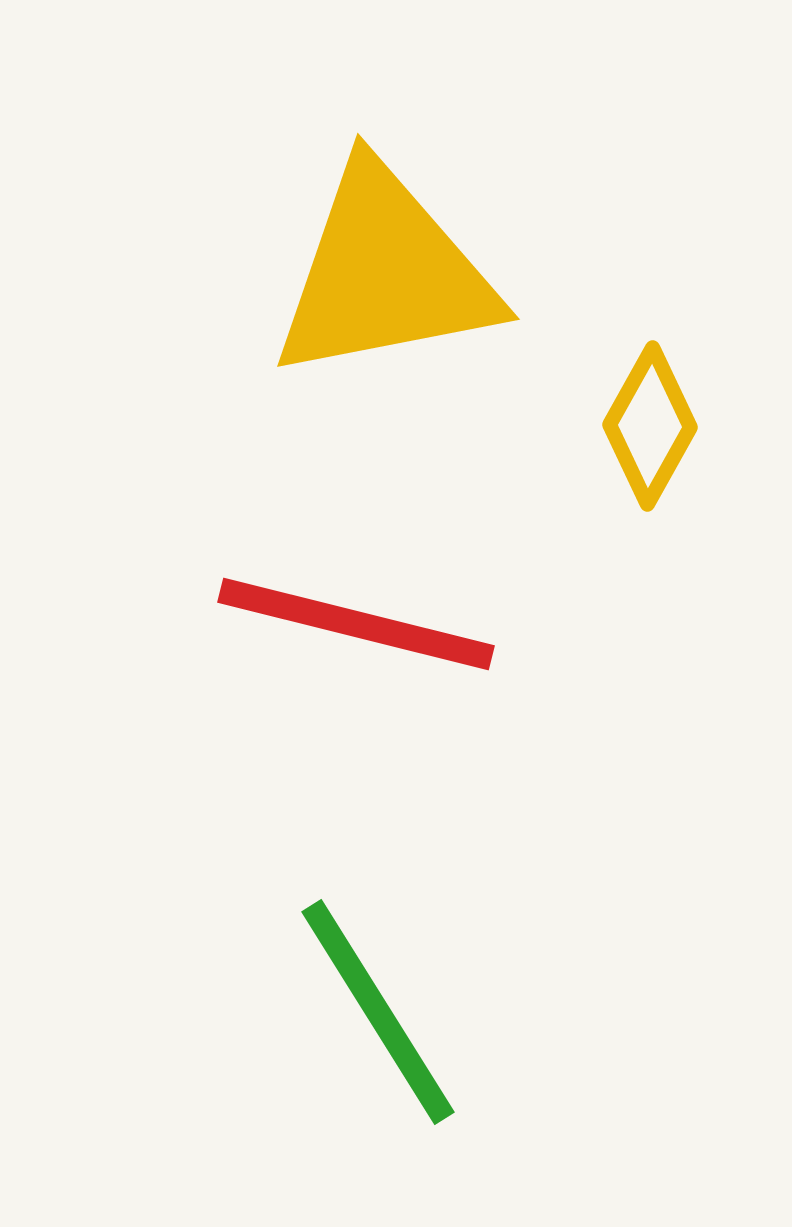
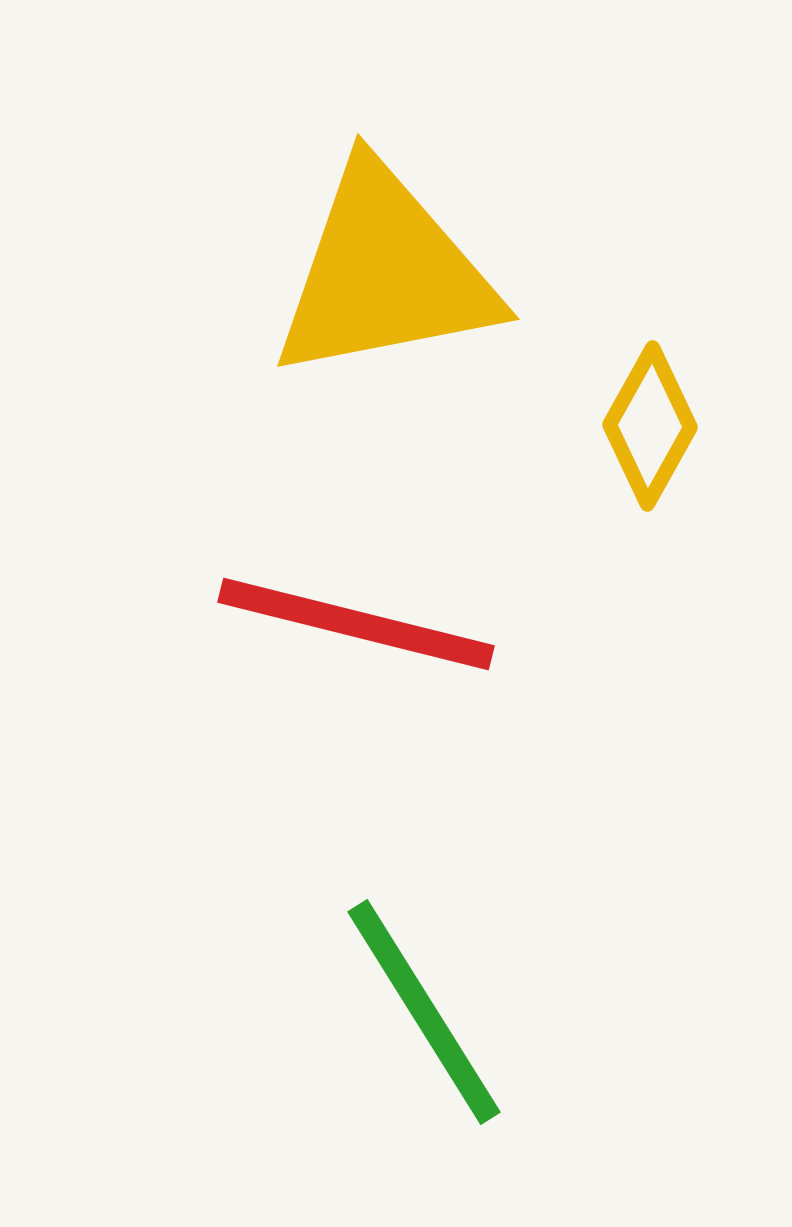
green line: moved 46 px right
